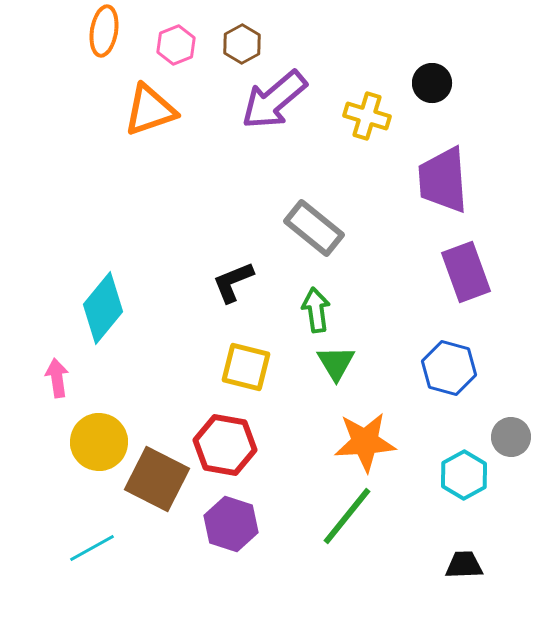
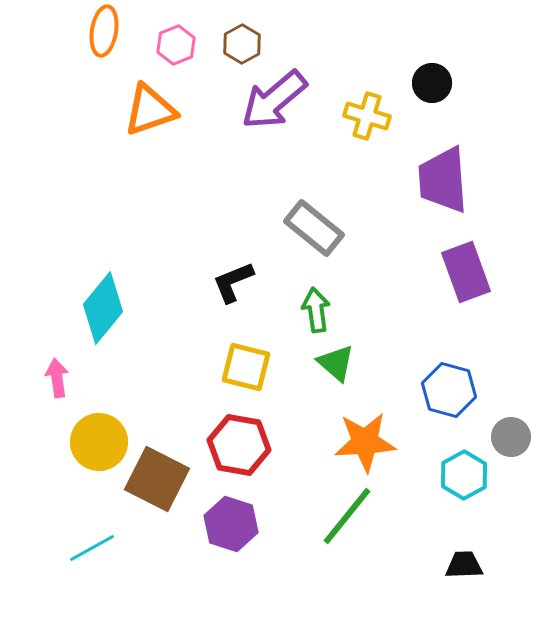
green triangle: rotated 18 degrees counterclockwise
blue hexagon: moved 22 px down
red hexagon: moved 14 px right
